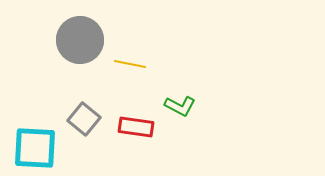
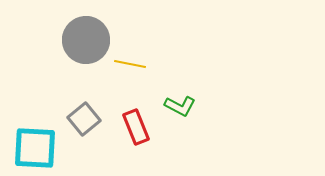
gray circle: moved 6 px right
gray square: rotated 12 degrees clockwise
red rectangle: rotated 60 degrees clockwise
